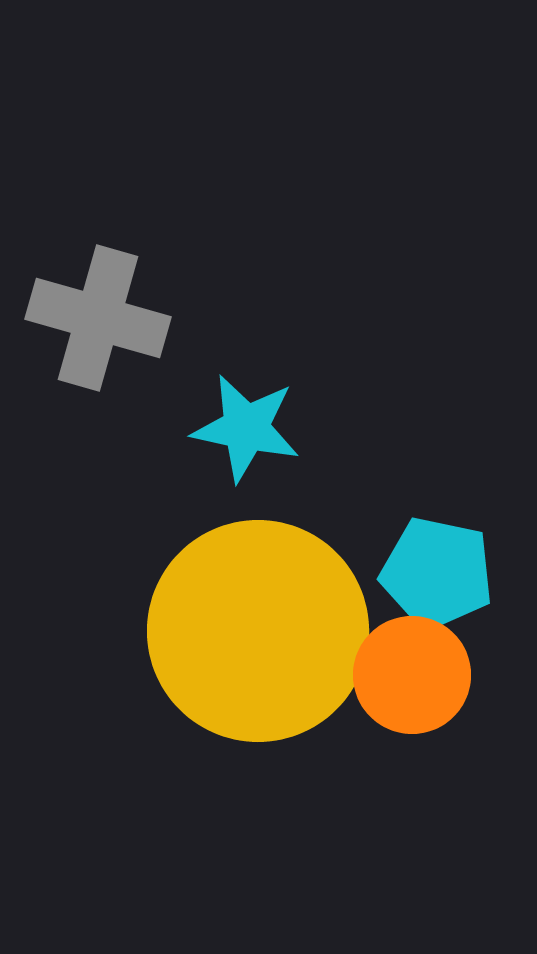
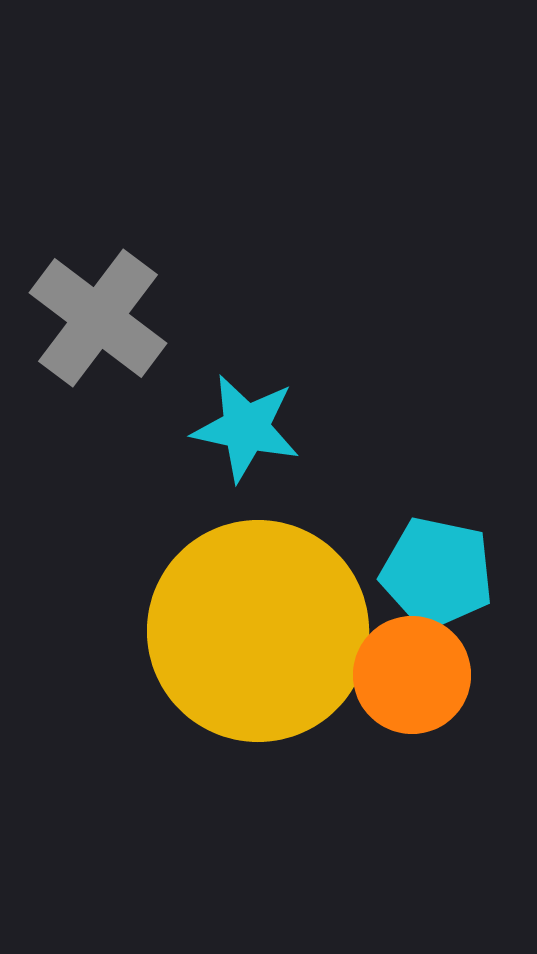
gray cross: rotated 21 degrees clockwise
